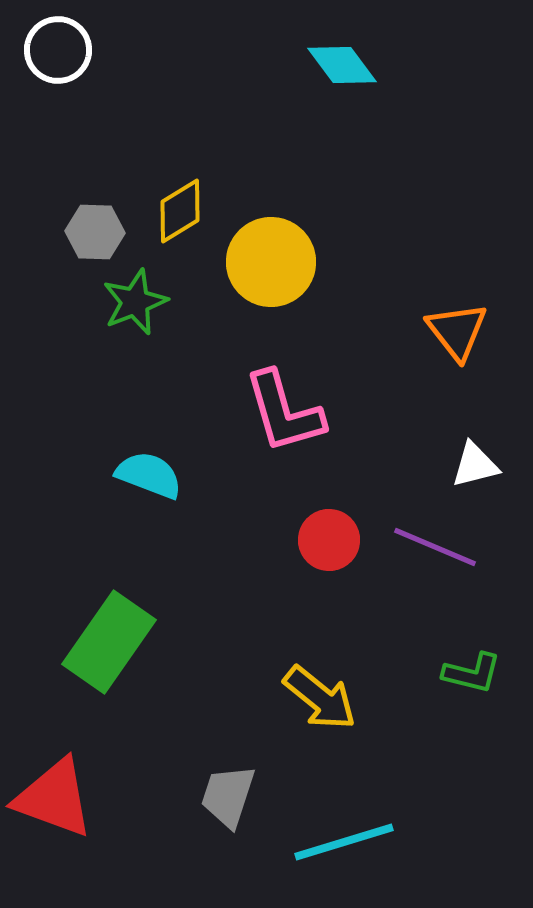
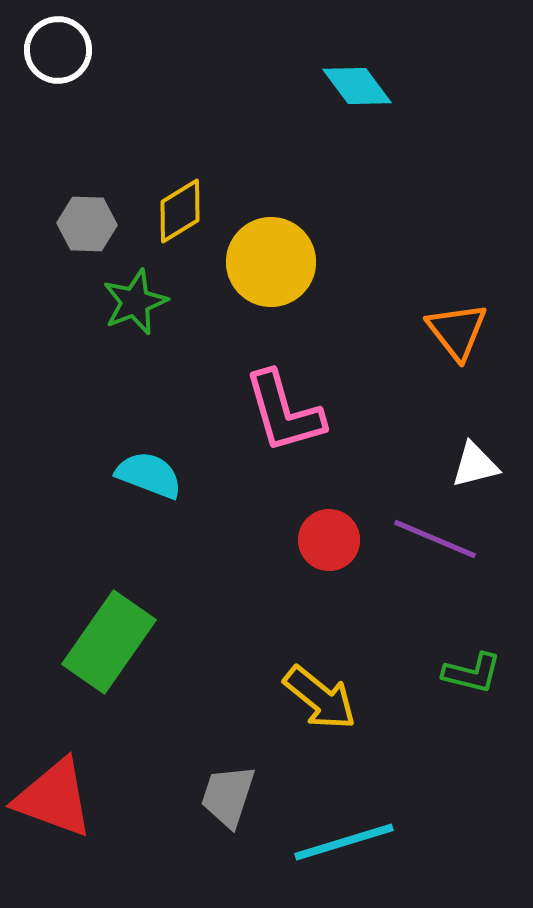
cyan diamond: moved 15 px right, 21 px down
gray hexagon: moved 8 px left, 8 px up
purple line: moved 8 px up
